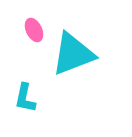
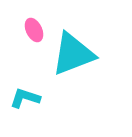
cyan L-shape: rotated 96 degrees clockwise
